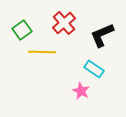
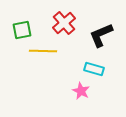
green square: rotated 24 degrees clockwise
black L-shape: moved 1 px left
yellow line: moved 1 px right, 1 px up
cyan rectangle: rotated 18 degrees counterclockwise
